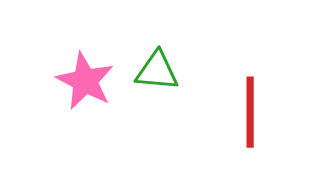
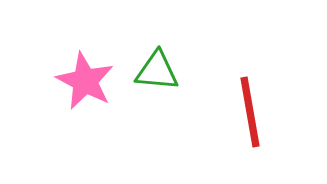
red line: rotated 10 degrees counterclockwise
